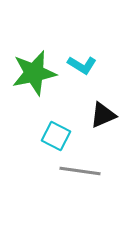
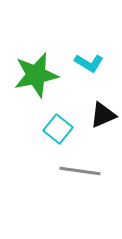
cyan L-shape: moved 7 px right, 2 px up
green star: moved 2 px right, 2 px down
cyan square: moved 2 px right, 7 px up; rotated 12 degrees clockwise
